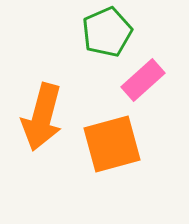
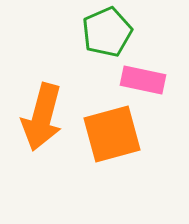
pink rectangle: rotated 54 degrees clockwise
orange square: moved 10 px up
